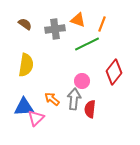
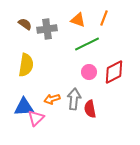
orange line: moved 2 px right, 6 px up
gray cross: moved 8 px left
red diamond: rotated 25 degrees clockwise
pink circle: moved 7 px right, 9 px up
orange arrow: rotated 56 degrees counterclockwise
red semicircle: rotated 18 degrees counterclockwise
